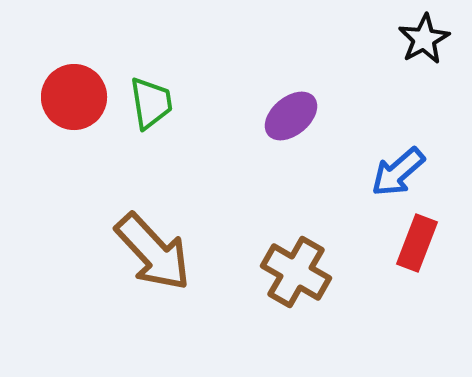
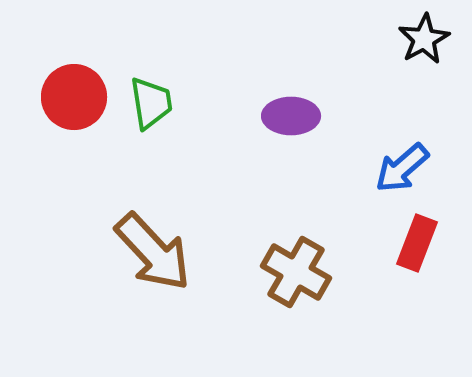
purple ellipse: rotated 40 degrees clockwise
blue arrow: moved 4 px right, 4 px up
